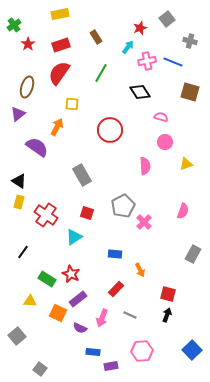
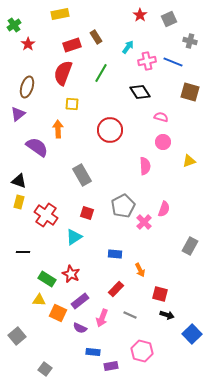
gray square at (167, 19): moved 2 px right; rotated 14 degrees clockwise
red star at (140, 28): moved 13 px up; rotated 16 degrees counterclockwise
red rectangle at (61, 45): moved 11 px right
red semicircle at (59, 73): moved 4 px right; rotated 15 degrees counterclockwise
orange arrow at (57, 127): moved 1 px right, 2 px down; rotated 30 degrees counterclockwise
pink circle at (165, 142): moved 2 px left
yellow triangle at (186, 164): moved 3 px right, 3 px up
black triangle at (19, 181): rotated 14 degrees counterclockwise
pink semicircle at (183, 211): moved 19 px left, 2 px up
black line at (23, 252): rotated 56 degrees clockwise
gray rectangle at (193, 254): moved 3 px left, 8 px up
red square at (168, 294): moved 8 px left
purple rectangle at (78, 299): moved 2 px right, 2 px down
yellow triangle at (30, 301): moved 9 px right, 1 px up
black arrow at (167, 315): rotated 88 degrees clockwise
blue square at (192, 350): moved 16 px up
pink hexagon at (142, 351): rotated 20 degrees clockwise
gray square at (40, 369): moved 5 px right
